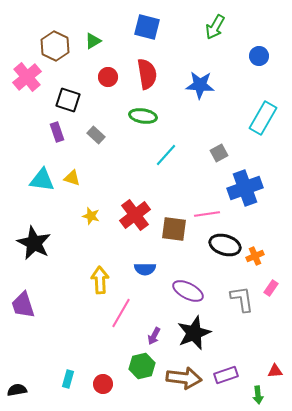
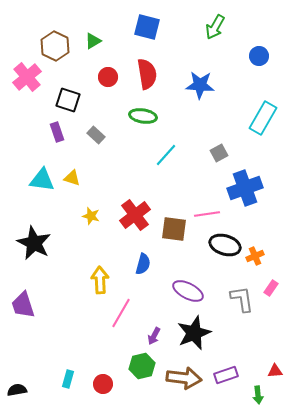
blue semicircle at (145, 269): moved 2 px left, 5 px up; rotated 75 degrees counterclockwise
